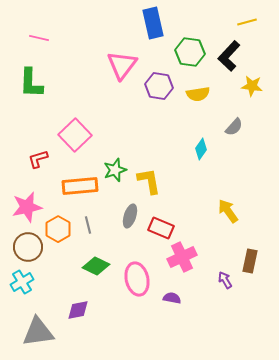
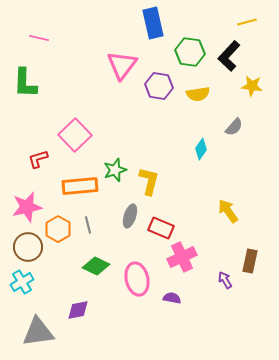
green L-shape: moved 6 px left
yellow L-shape: rotated 24 degrees clockwise
